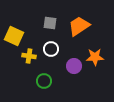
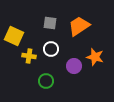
orange star: rotated 18 degrees clockwise
green circle: moved 2 px right
